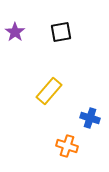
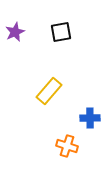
purple star: rotated 12 degrees clockwise
blue cross: rotated 18 degrees counterclockwise
